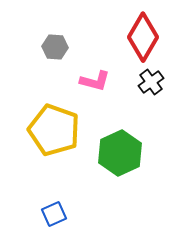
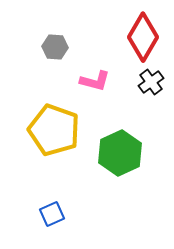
blue square: moved 2 px left
